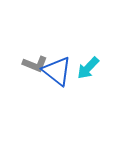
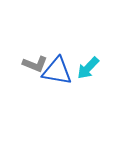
blue triangle: rotated 28 degrees counterclockwise
